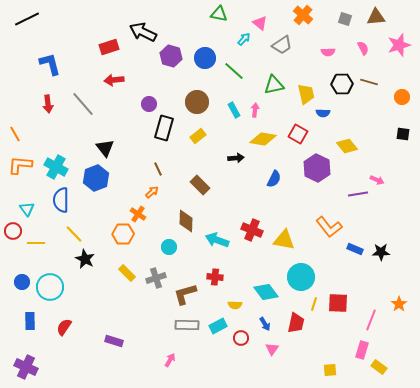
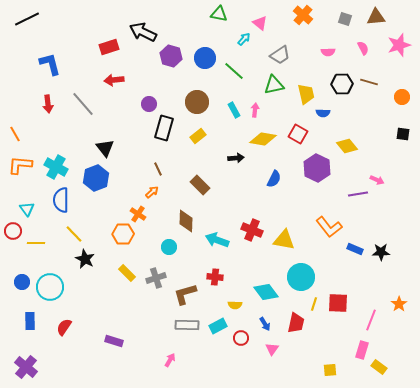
gray trapezoid at (282, 45): moved 2 px left, 10 px down
purple cross at (26, 367): rotated 15 degrees clockwise
